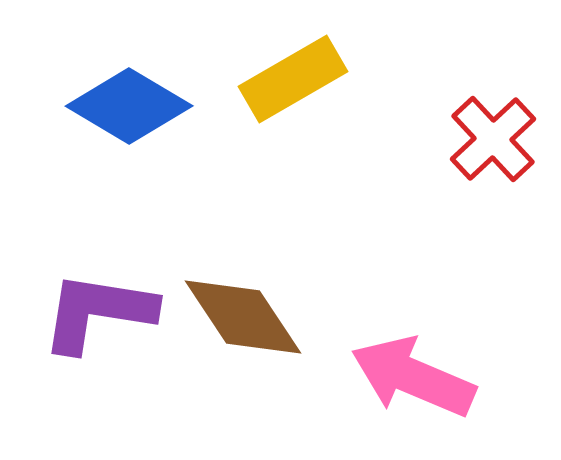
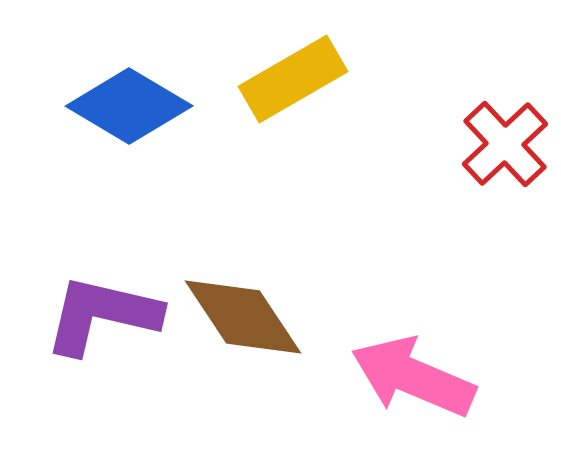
red cross: moved 12 px right, 5 px down
purple L-shape: moved 4 px right, 3 px down; rotated 4 degrees clockwise
